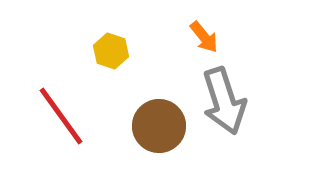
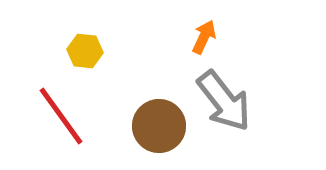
orange arrow: rotated 116 degrees counterclockwise
yellow hexagon: moved 26 px left; rotated 12 degrees counterclockwise
gray arrow: rotated 20 degrees counterclockwise
